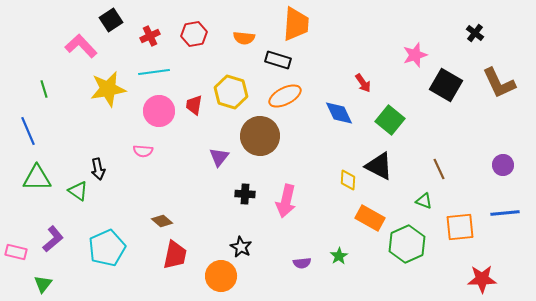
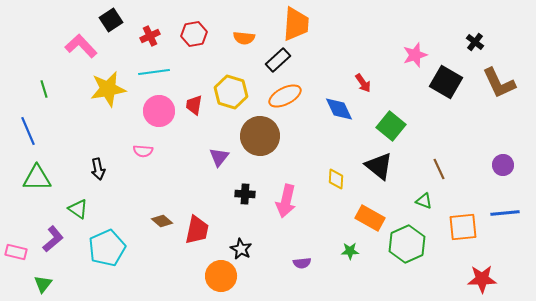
black cross at (475, 33): moved 9 px down
black rectangle at (278, 60): rotated 60 degrees counterclockwise
black square at (446, 85): moved 3 px up
blue diamond at (339, 113): moved 4 px up
green square at (390, 120): moved 1 px right, 6 px down
black triangle at (379, 166): rotated 12 degrees clockwise
yellow diamond at (348, 180): moved 12 px left, 1 px up
green triangle at (78, 191): moved 18 px down
orange square at (460, 227): moved 3 px right
black star at (241, 247): moved 2 px down
red trapezoid at (175, 255): moved 22 px right, 25 px up
green star at (339, 256): moved 11 px right, 5 px up; rotated 30 degrees clockwise
